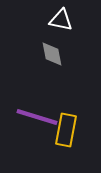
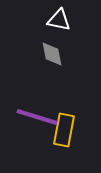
white triangle: moved 2 px left
yellow rectangle: moved 2 px left
